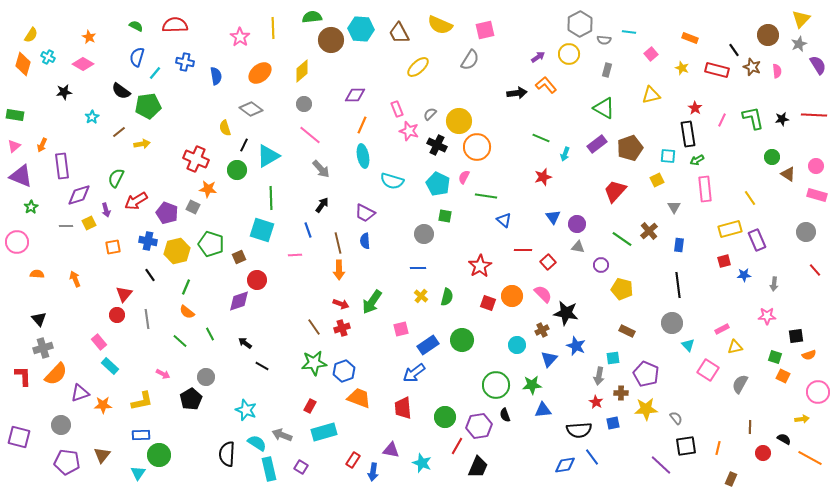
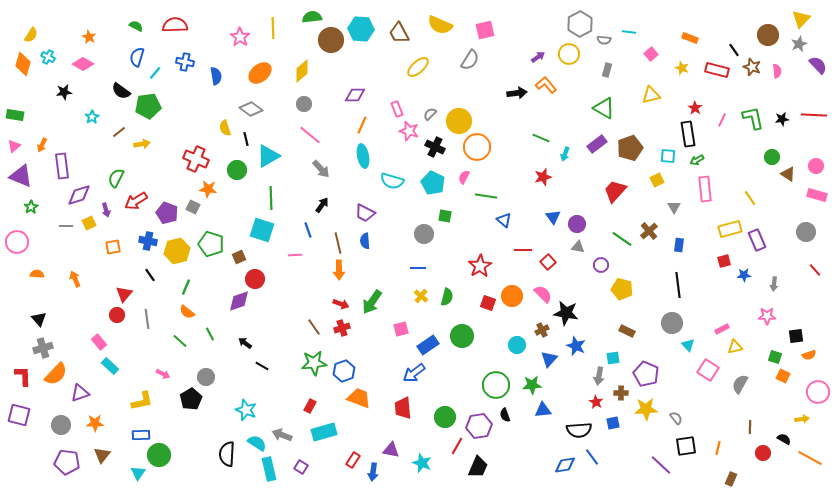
purple semicircle at (818, 65): rotated 12 degrees counterclockwise
black line at (244, 145): moved 2 px right, 6 px up; rotated 40 degrees counterclockwise
black cross at (437, 145): moved 2 px left, 2 px down
cyan pentagon at (438, 184): moved 5 px left, 1 px up
red circle at (257, 280): moved 2 px left, 1 px up
green circle at (462, 340): moved 4 px up
orange star at (103, 405): moved 8 px left, 18 px down
purple square at (19, 437): moved 22 px up
